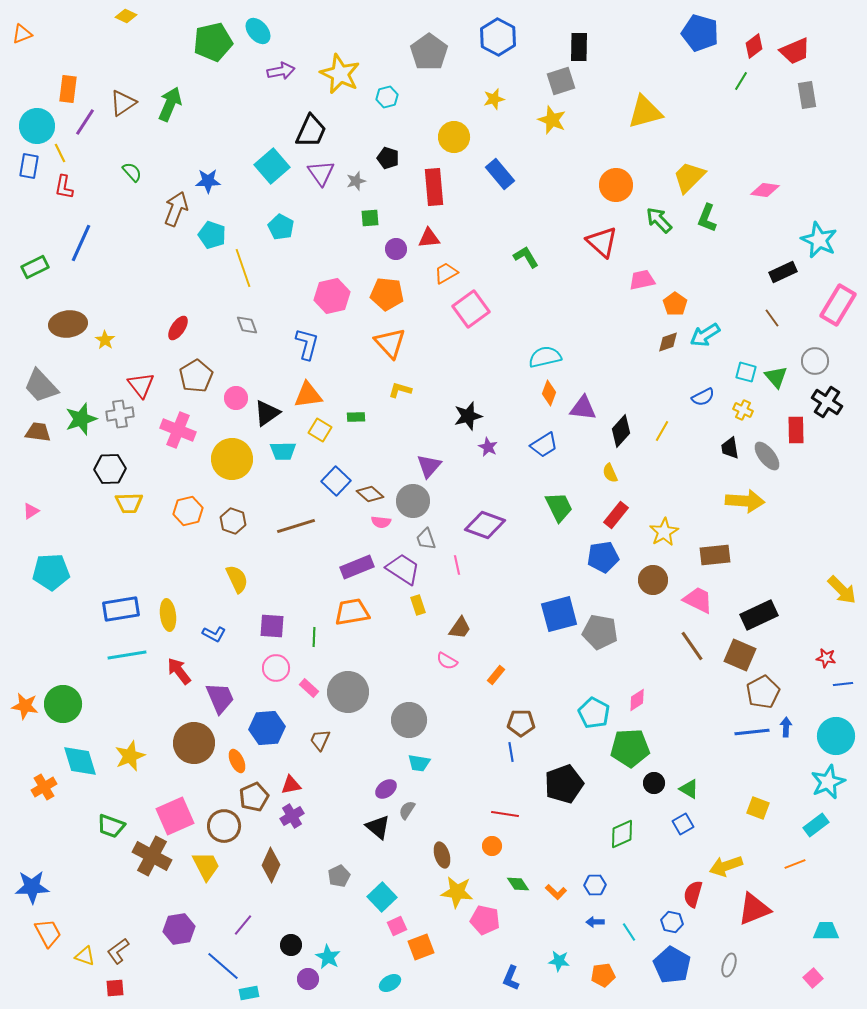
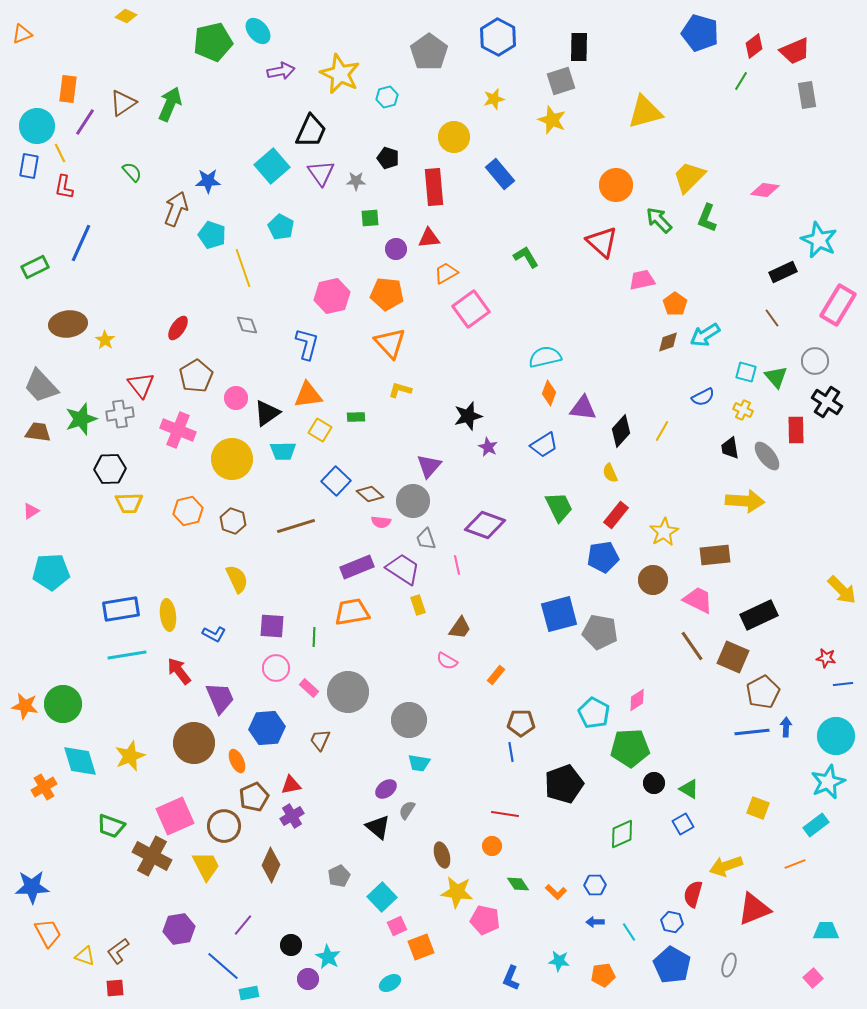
gray star at (356, 181): rotated 18 degrees clockwise
brown square at (740, 655): moved 7 px left, 2 px down
